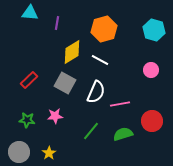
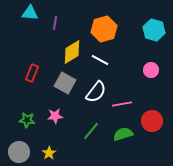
purple line: moved 2 px left
red rectangle: moved 3 px right, 7 px up; rotated 24 degrees counterclockwise
white semicircle: rotated 15 degrees clockwise
pink line: moved 2 px right
